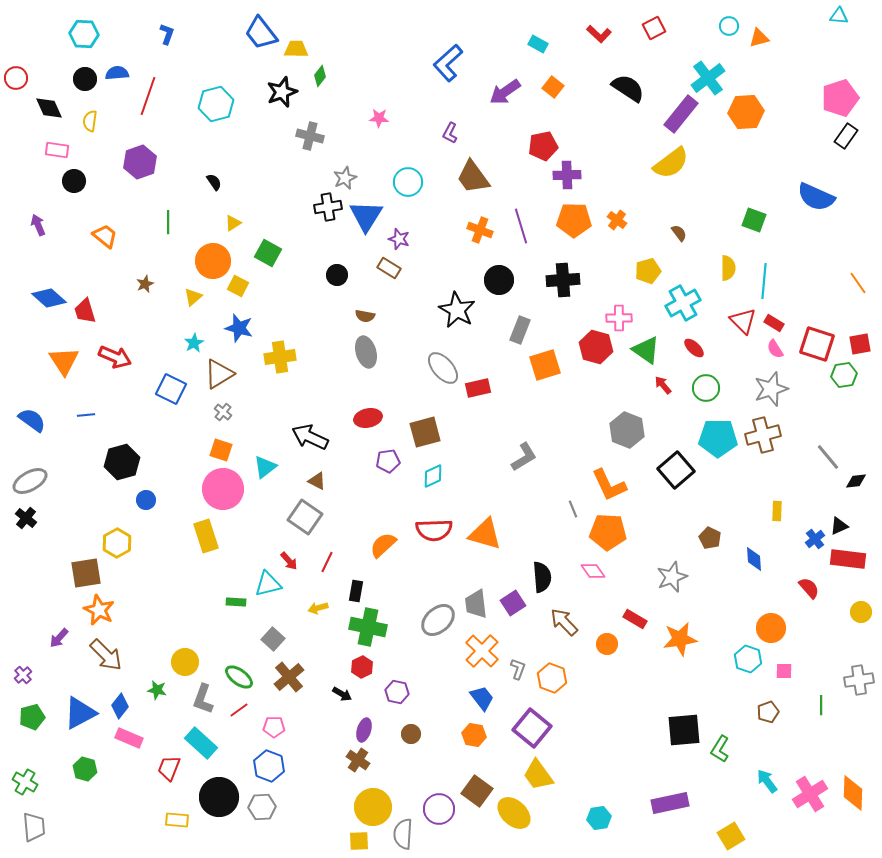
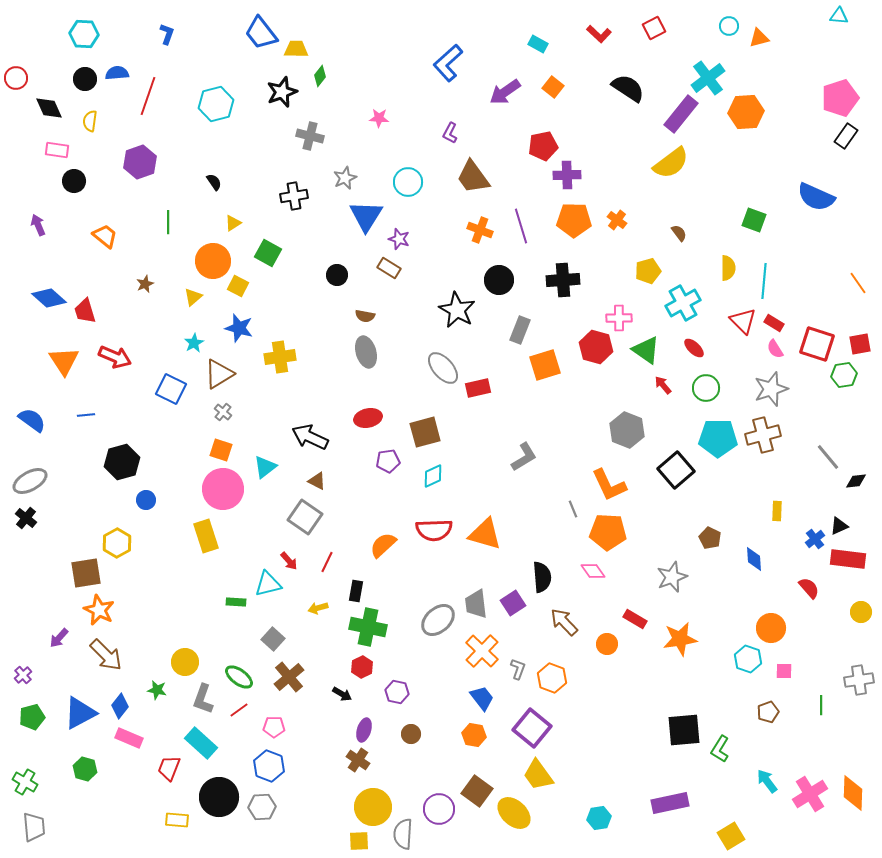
black cross at (328, 207): moved 34 px left, 11 px up
